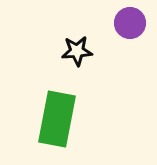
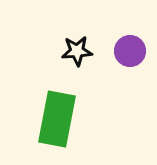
purple circle: moved 28 px down
